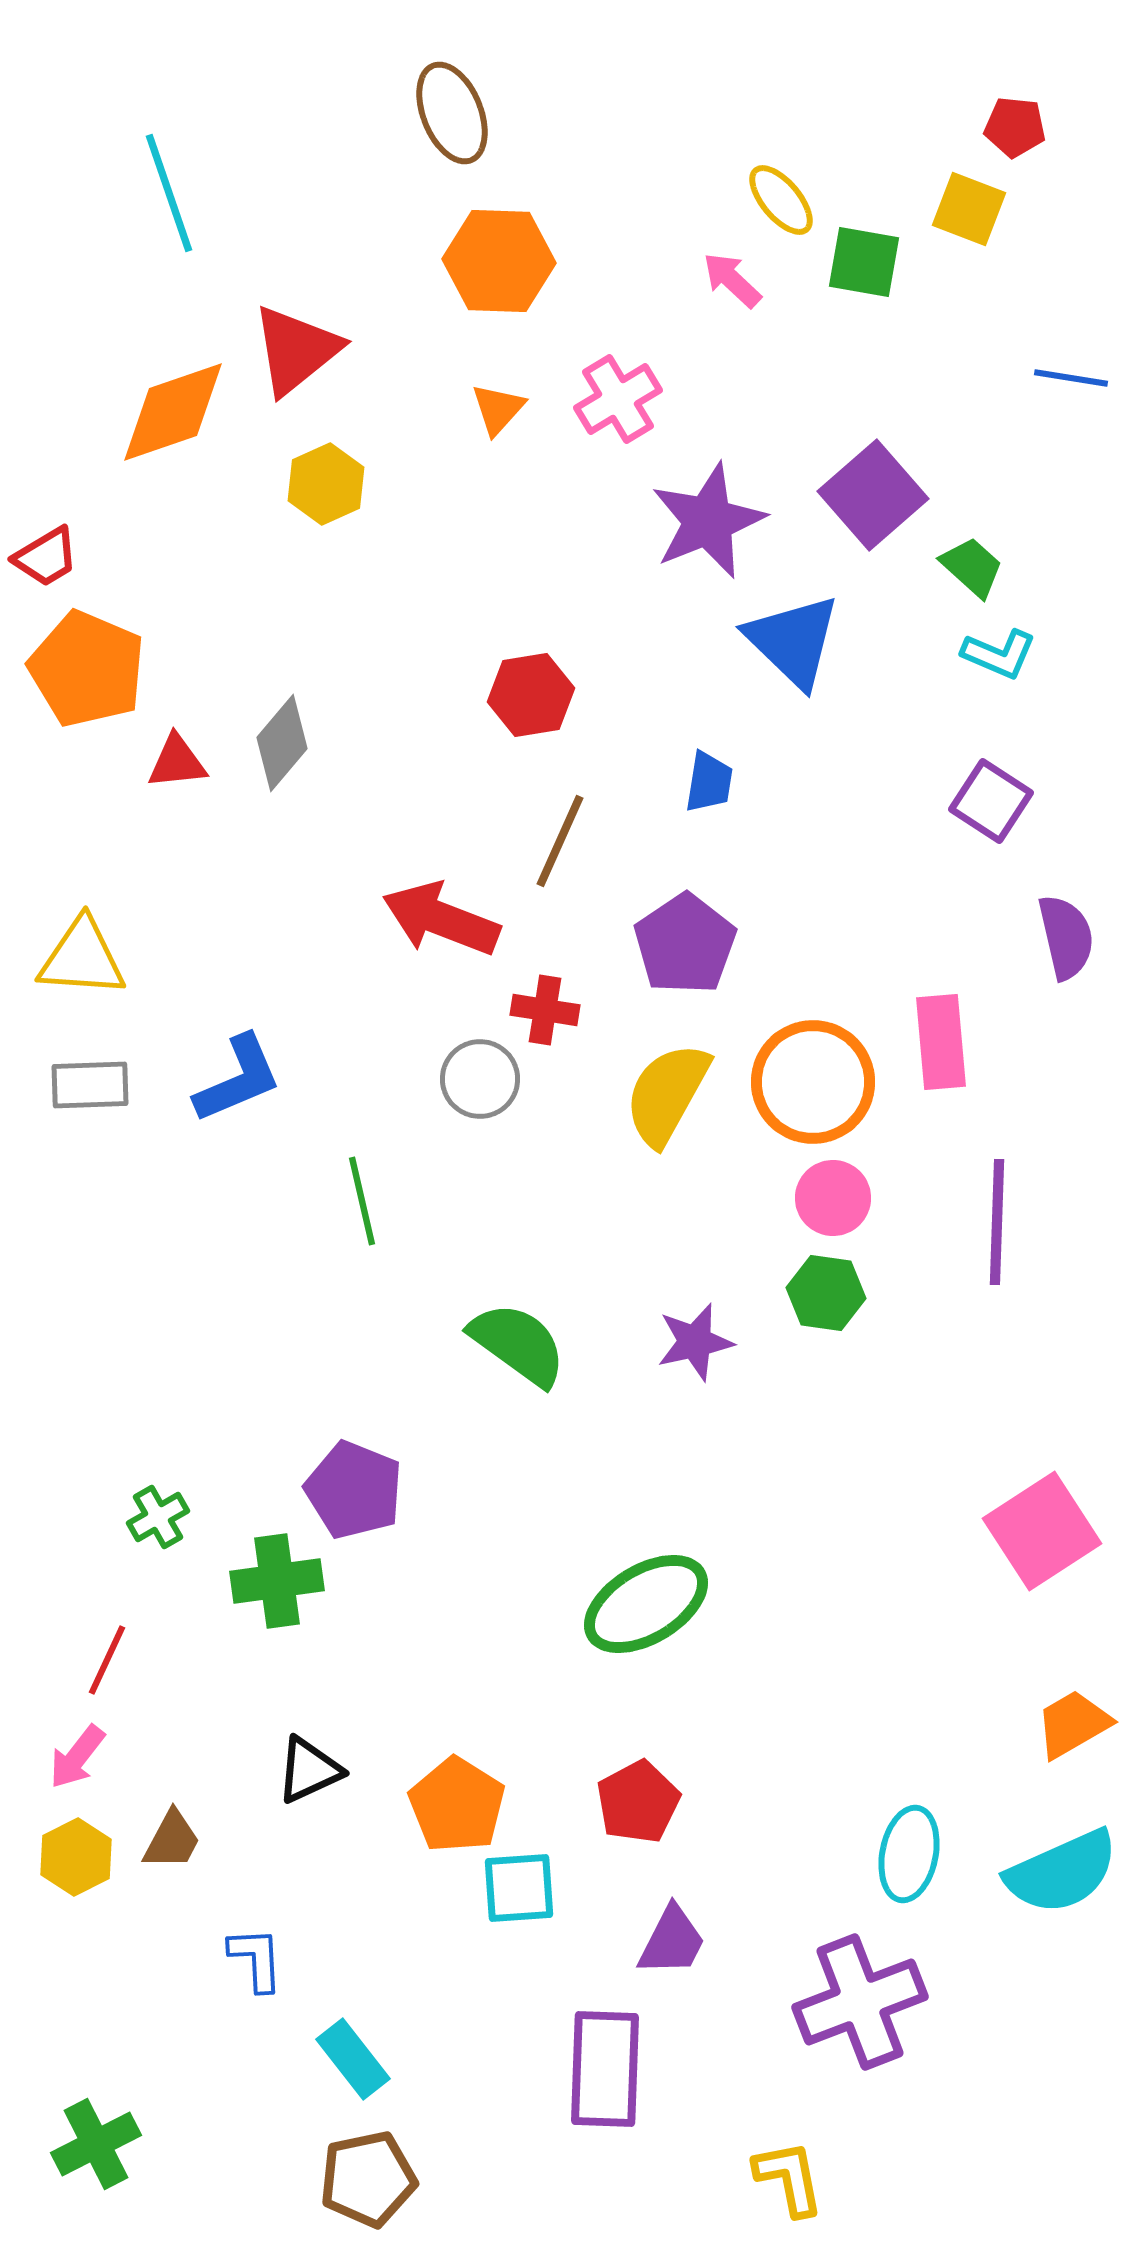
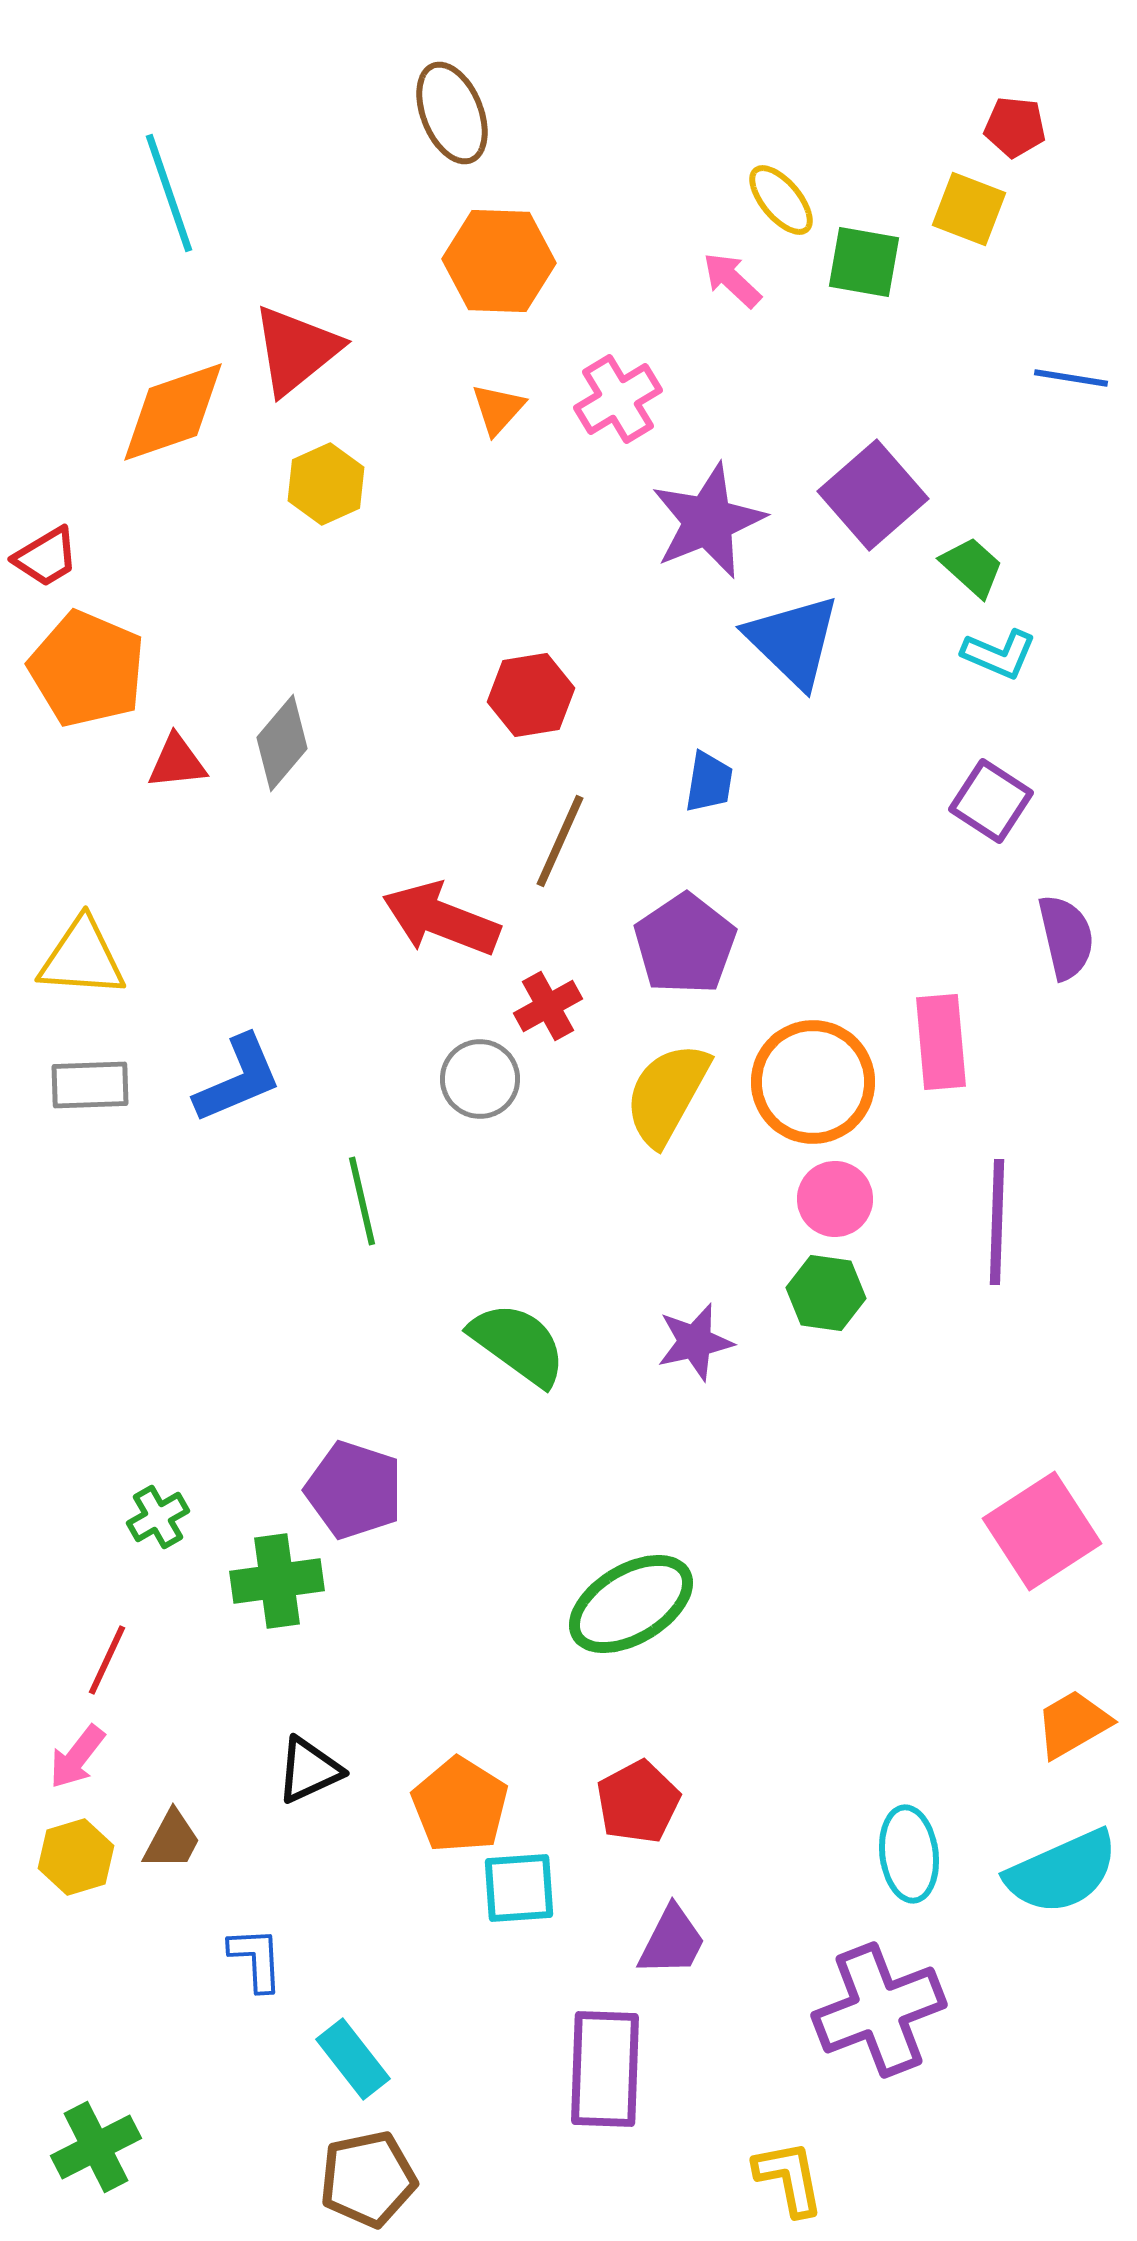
red cross at (545, 1010): moved 3 px right, 4 px up; rotated 38 degrees counterclockwise
pink circle at (833, 1198): moved 2 px right, 1 px down
purple pentagon at (354, 1490): rotated 4 degrees counterclockwise
green ellipse at (646, 1604): moved 15 px left
orange pentagon at (457, 1805): moved 3 px right
cyan ellipse at (909, 1854): rotated 18 degrees counterclockwise
yellow hexagon at (76, 1857): rotated 10 degrees clockwise
purple cross at (860, 2002): moved 19 px right, 8 px down
green cross at (96, 2144): moved 3 px down
